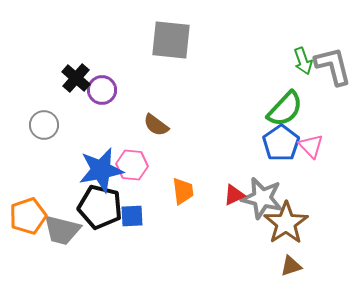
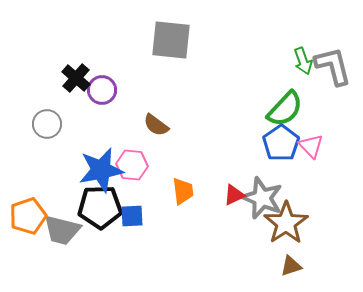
gray circle: moved 3 px right, 1 px up
gray star: rotated 9 degrees clockwise
black pentagon: rotated 15 degrees counterclockwise
